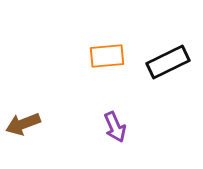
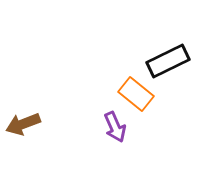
orange rectangle: moved 29 px right, 38 px down; rotated 44 degrees clockwise
black rectangle: moved 1 px up
